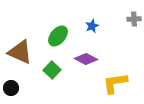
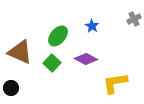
gray cross: rotated 24 degrees counterclockwise
blue star: rotated 16 degrees counterclockwise
green square: moved 7 px up
